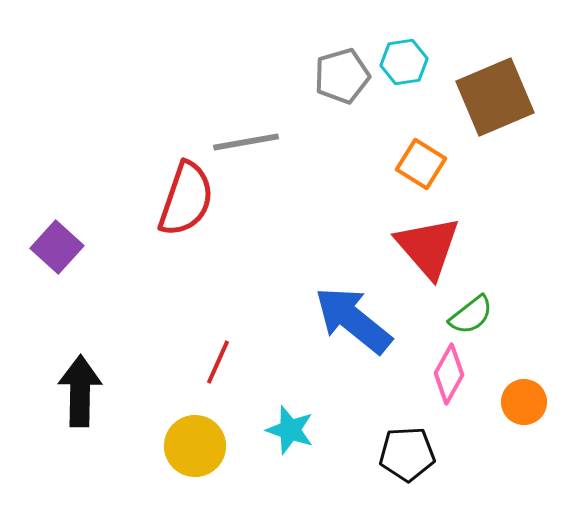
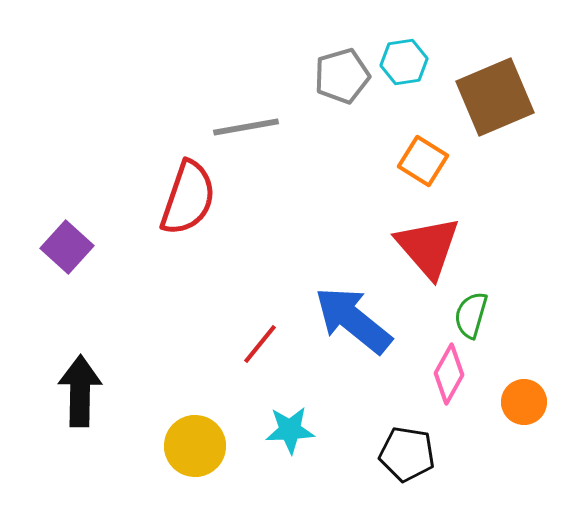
gray line: moved 15 px up
orange square: moved 2 px right, 3 px up
red semicircle: moved 2 px right, 1 px up
purple square: moved 10 px right
green semicircle: rotated 144 degrees clockwise
red line: moved 42 px right, 18 px up; rotated 15 degrees clockwise
cyan star: rotated 21 degrees counterclockwise
black pentagon: rotated 12 degrees clockwise
